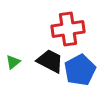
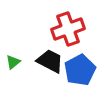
red cross: rotated 12 degrees counterclockwise
